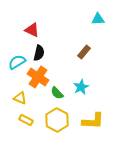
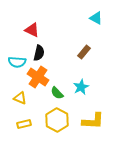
cyan triangle: moved 2 px left, 1 px up; rotated 32 degrees clockwise
cyan semicircle: rotated 144 degrees counterclockwise
yellow rectangle: moved 2 px left, 4 px down; rotated 40 degrees counterclockwise
